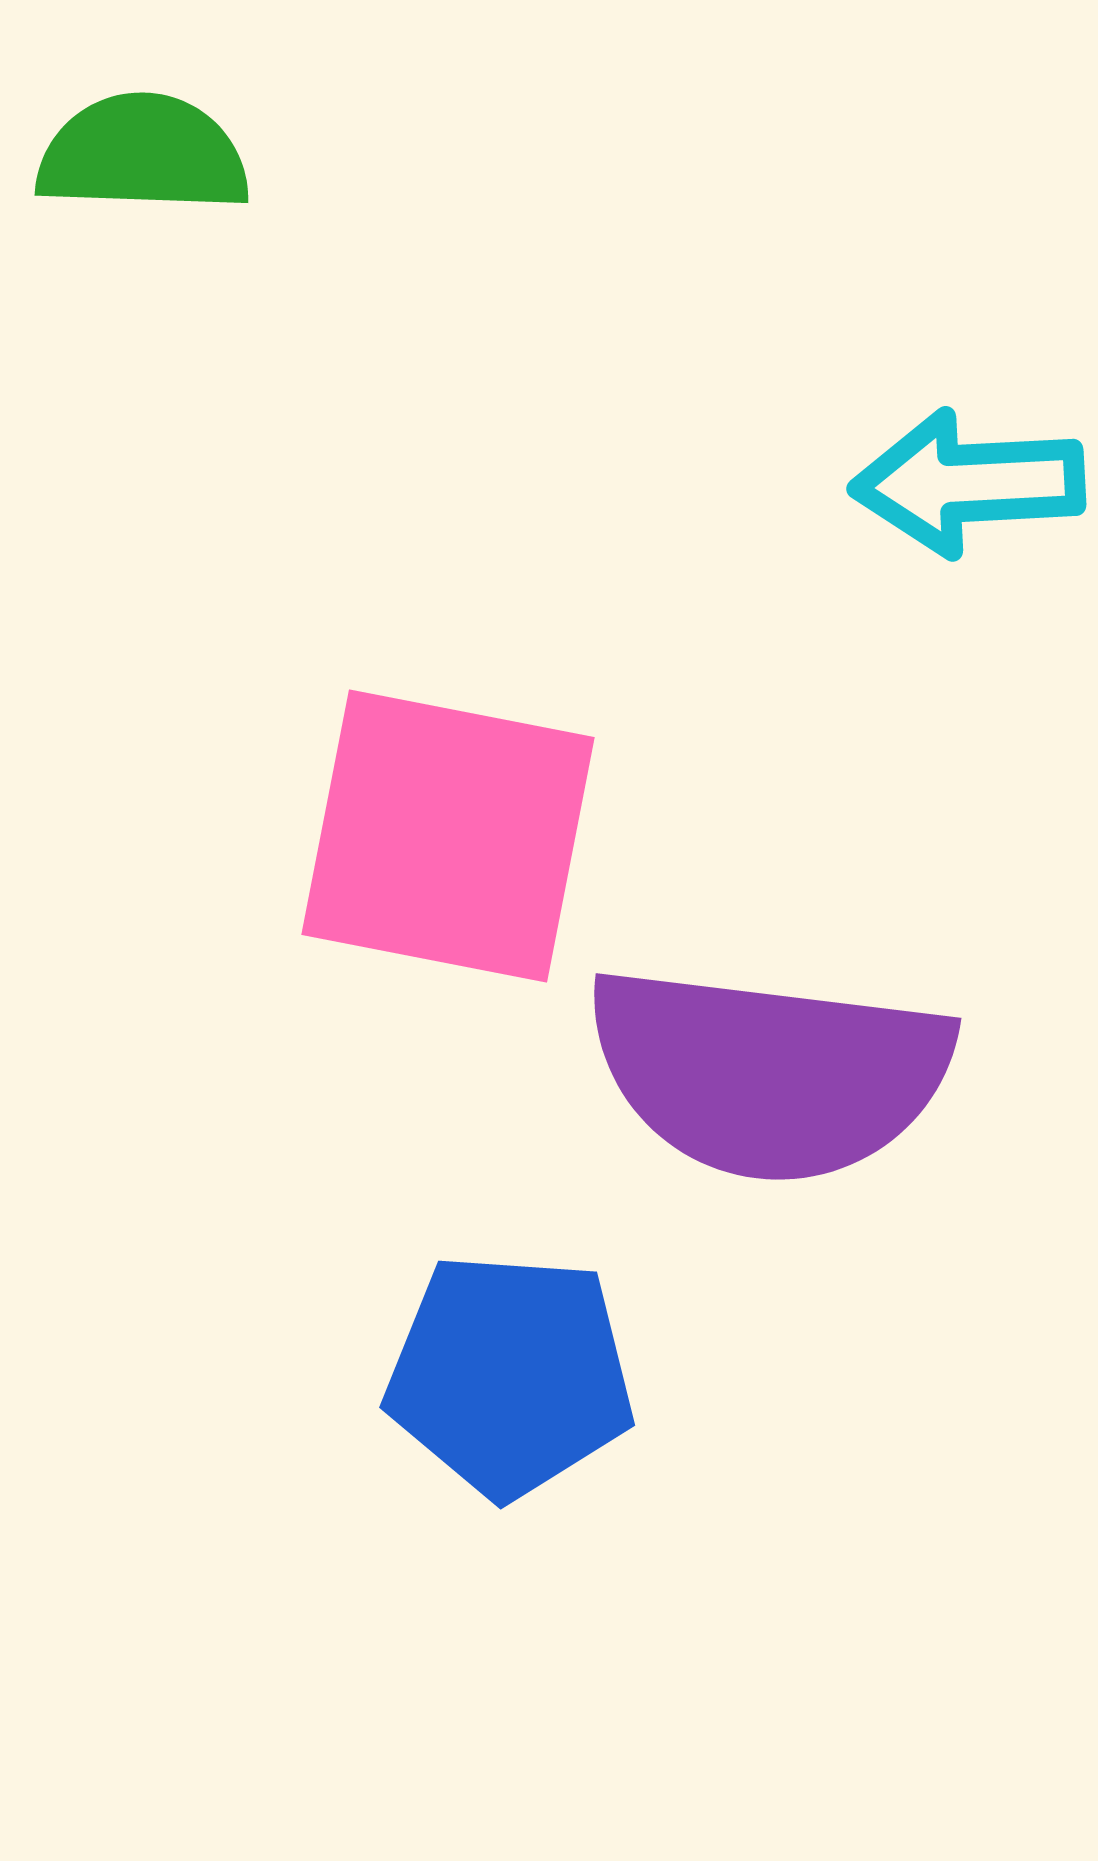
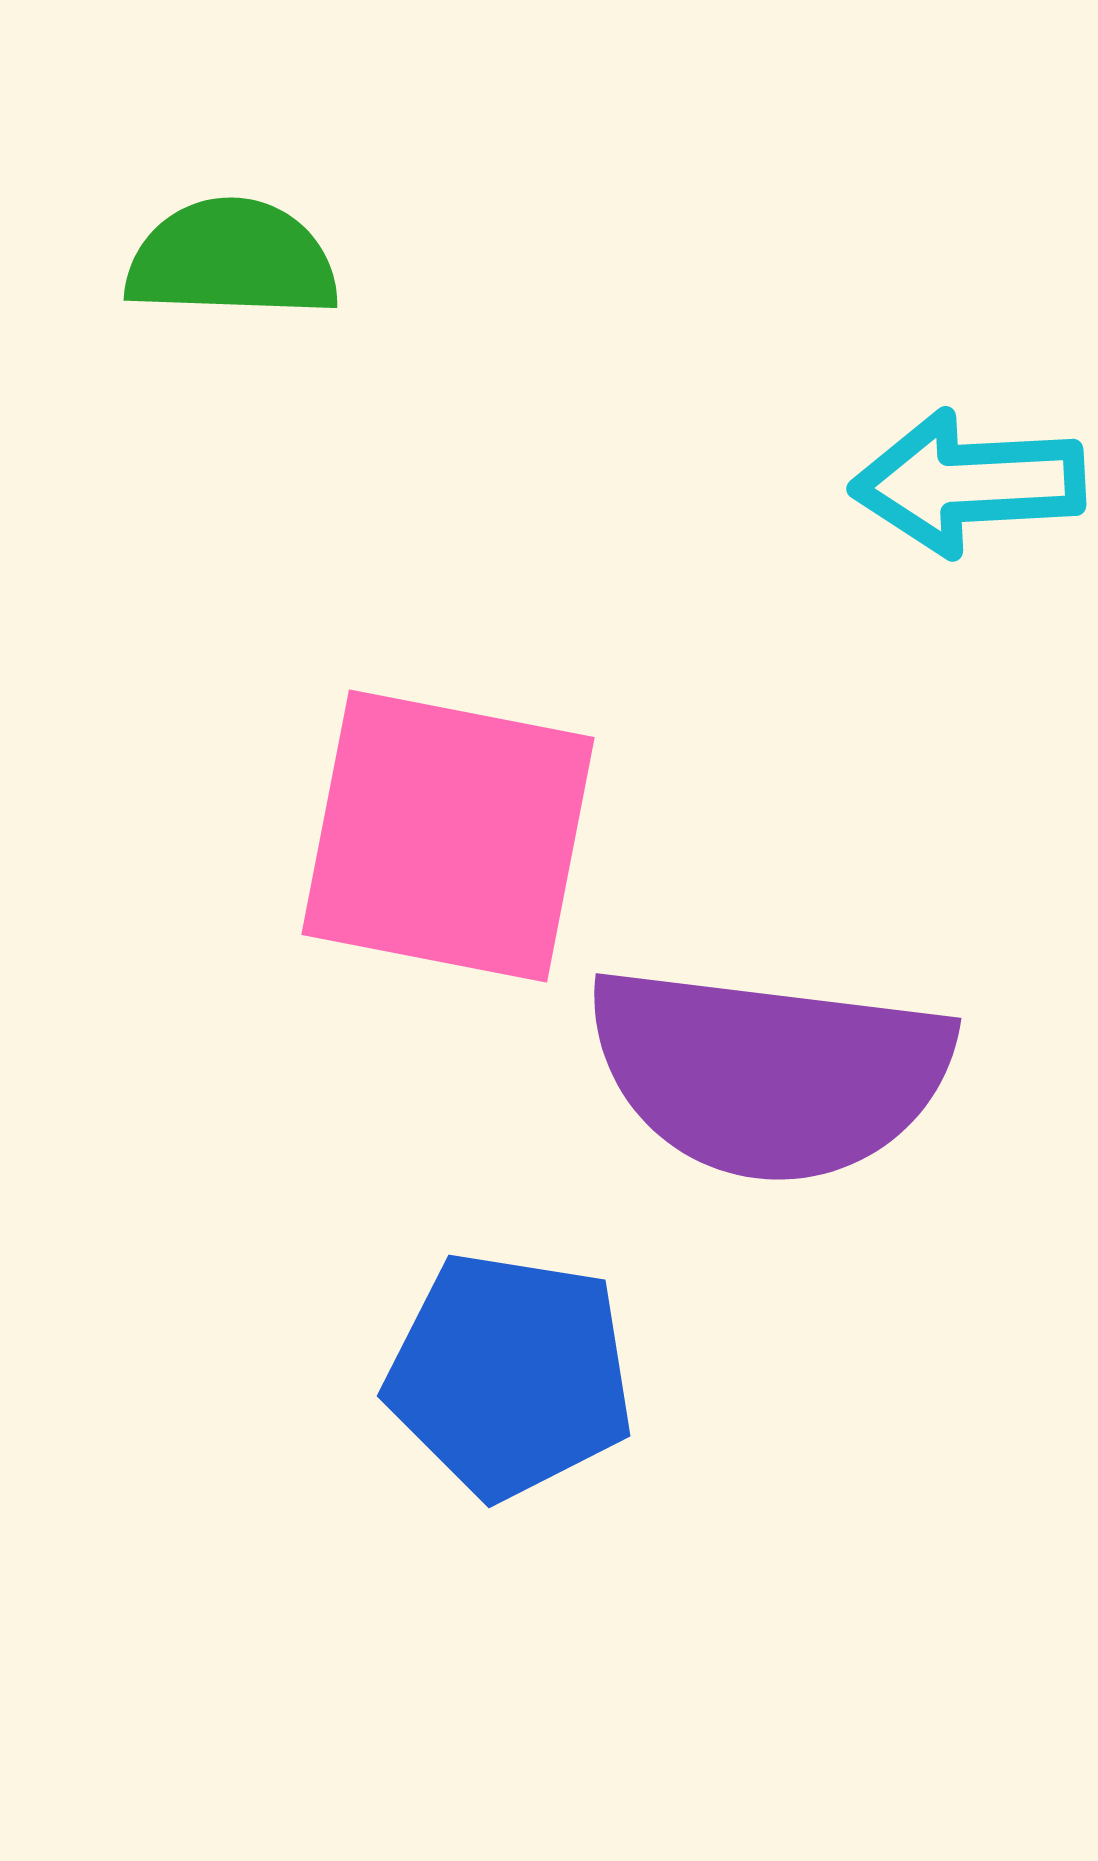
green semicircle: moved 89 px right, 105 px down
blue pentagon: rotated 5 degrees clockwise
